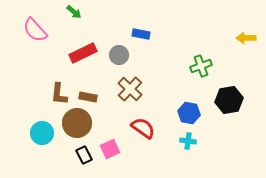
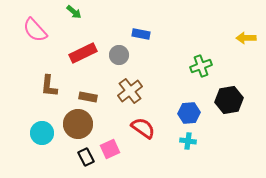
brown cross: moved 2 px down; rotated 10 degrees clockwise
brown L-shape: moved 10 px left, 8 px up
blue hexagon: rotated 15 degrees counterclockwise
brown circle: moved 1 px right, 1 px down
black rectangle: moved 2 px right, 2 px down
